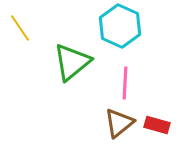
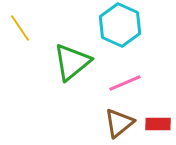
cyan hexagon: moved 1 px up
pink line: rotated 64 degrees clockwise
red rectangle: moved 1 px right, 1 px up; rotated 15 degrees counterclockwise
